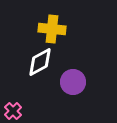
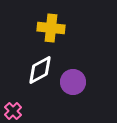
yellow cross: moved 1 px left, 1 px up
white diamond: moved 8 px down
